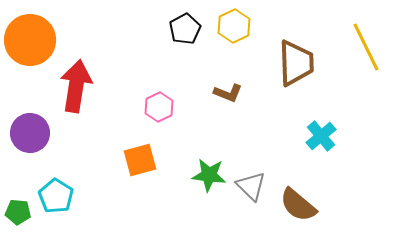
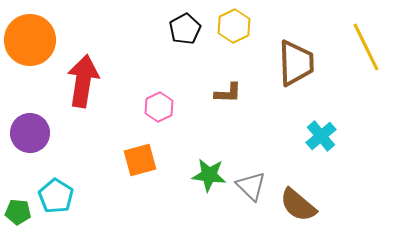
red arrow: moved 7 px right, 5 px up
brown L-shape: rotated 20 degrees counterclockwise
